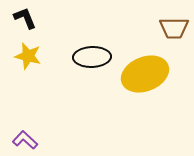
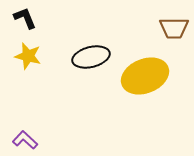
black ellipse: moved 1 px left; rotated 12 degrees counterclockwise
yellow ellipse: moved 2 px down
